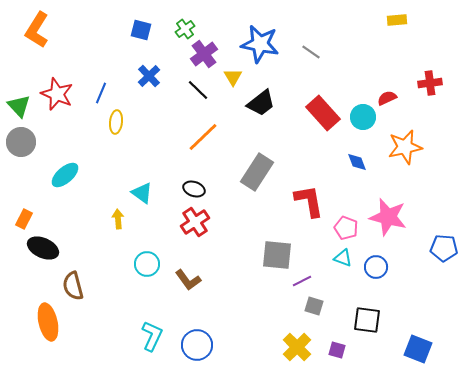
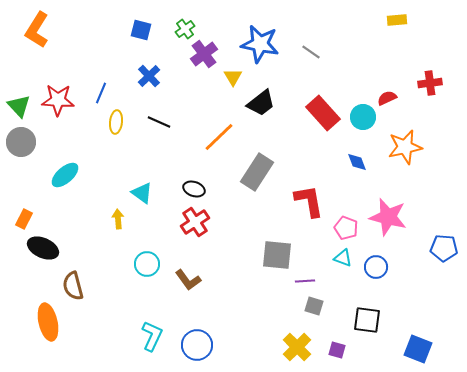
black line at (198, 90): moved 39 px left, 32 px down; rotated 20 degrees counterclockwise
red star at (57, 94): moved 1 px right, 6 px down; rotated 20 degrees counterclockwise
orange line at (203, 137): moved 16 px right
purple line at (302, 281): moved 3 px right; rotated 24 degrees clockwise
